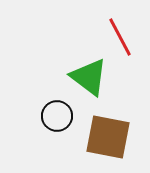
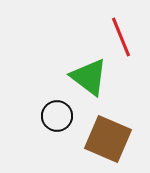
red line: moved 1 px right; rotated 6 degrees clockwise
brown square: moved 2 px down; rotated 12 degrees clockwise
